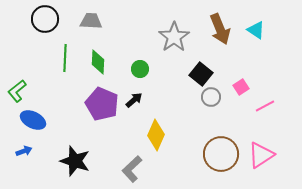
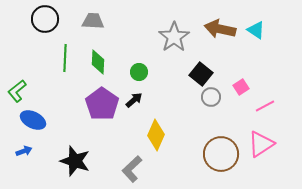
gray trapezoid: moved 2 px right
brown arrow: rotated 124 degrees clockwise
green circle: moved 1 px left, 3 px down
purple pentagon: rotated 12 degrees clockwise
pink triangle: moved 11 px up
